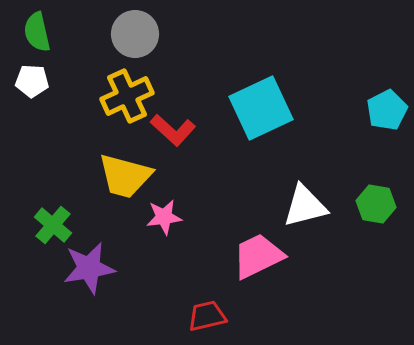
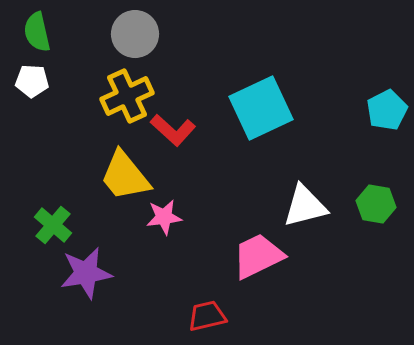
yellow trapezoid: rotated 36 degrees clockwise
purple star: moved 3 px left, 5 px down
